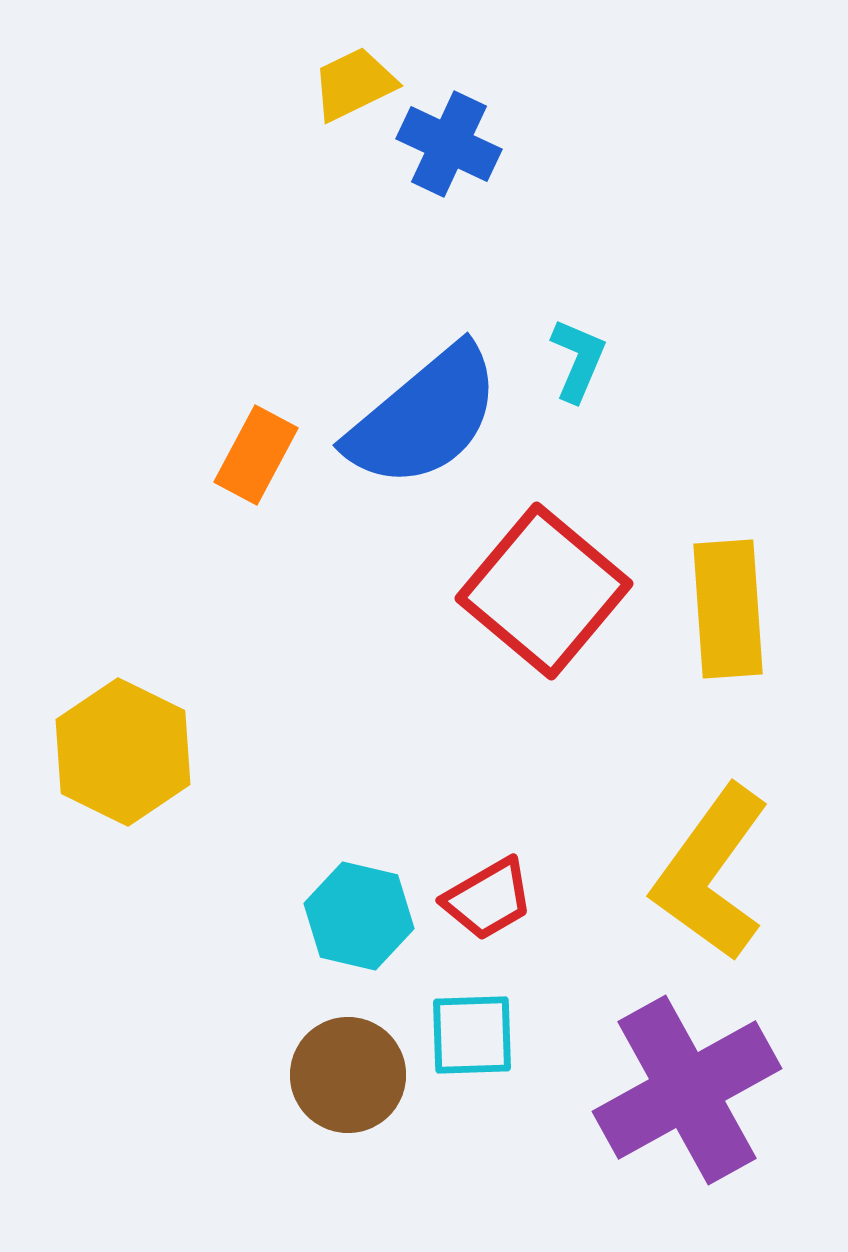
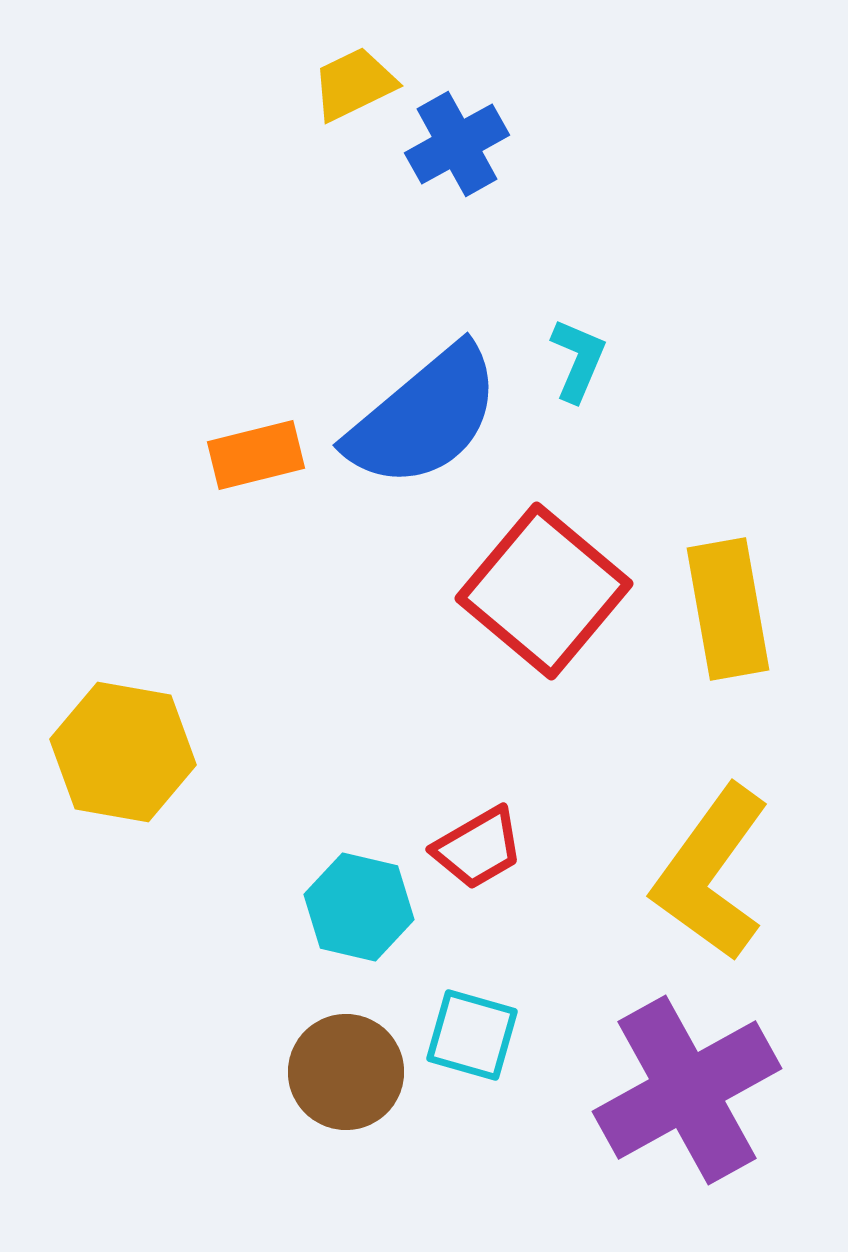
blue cross: moved 8 px right; rotated 36 degrees clockwise
orange rectangle: rotated 48 degrees clockwise
yellow rectangle: rotated 6 degrees counterclockwise
yellow hexagon: rotated 16 degrees counterclockwise
red trapezoid: moved 10 px left, 51 px up
cyan hexagon: moved 9 px up
cyan square: rotated 18 degrees clockwise
brown circle: moved 2 px left, 3 px up
